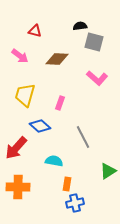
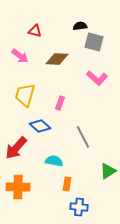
blue cross: moved 4 px right, 4 px down; rotated 18 degrees clockwise
